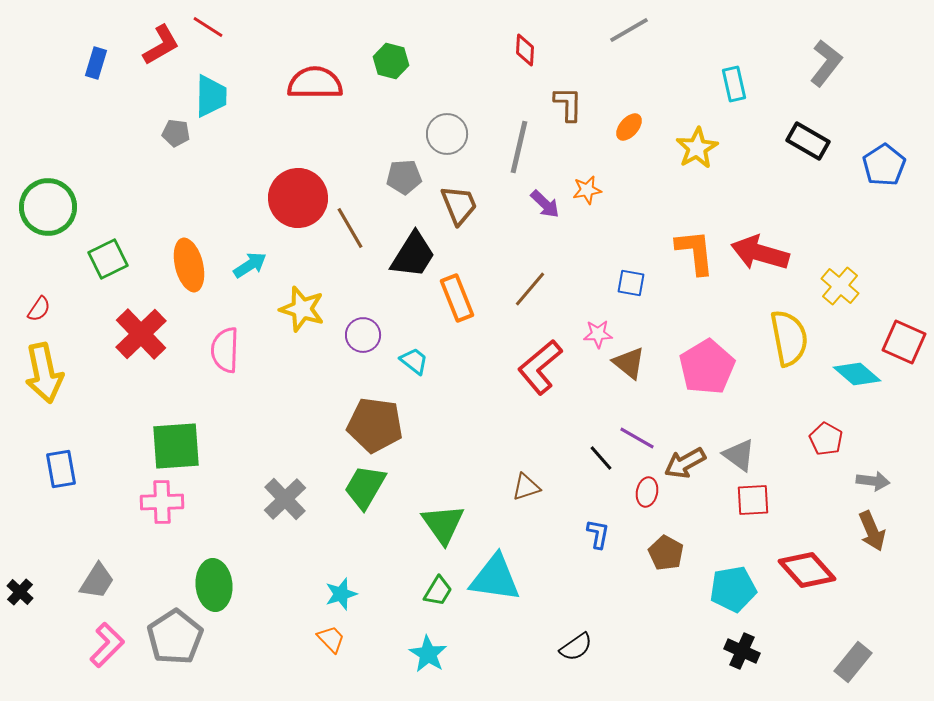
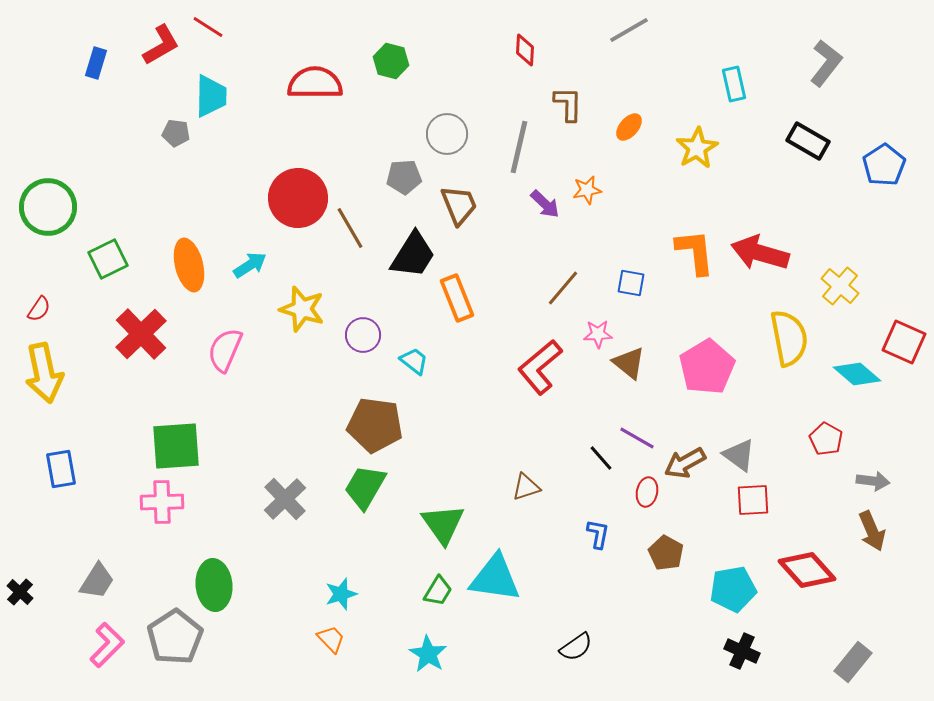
brown line at (530, 289): moved 33 px right, 1 px up
pink semicircle at (225, 350): rotated 21 degrees clockwise
